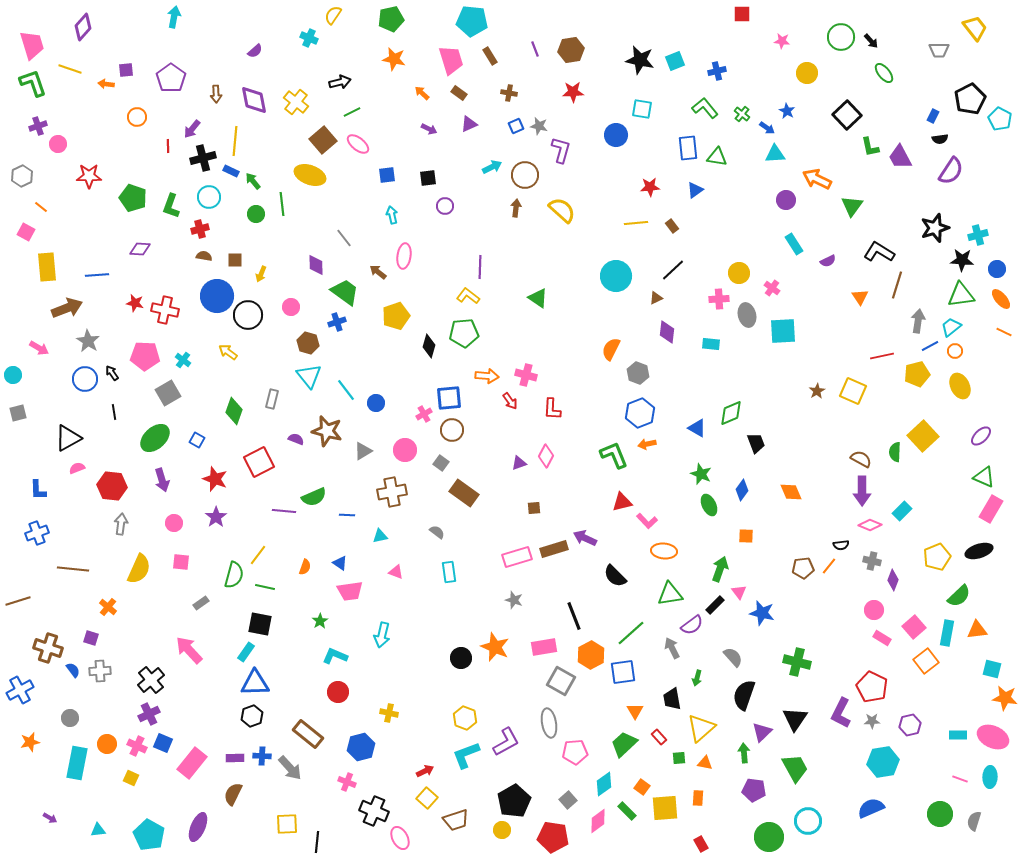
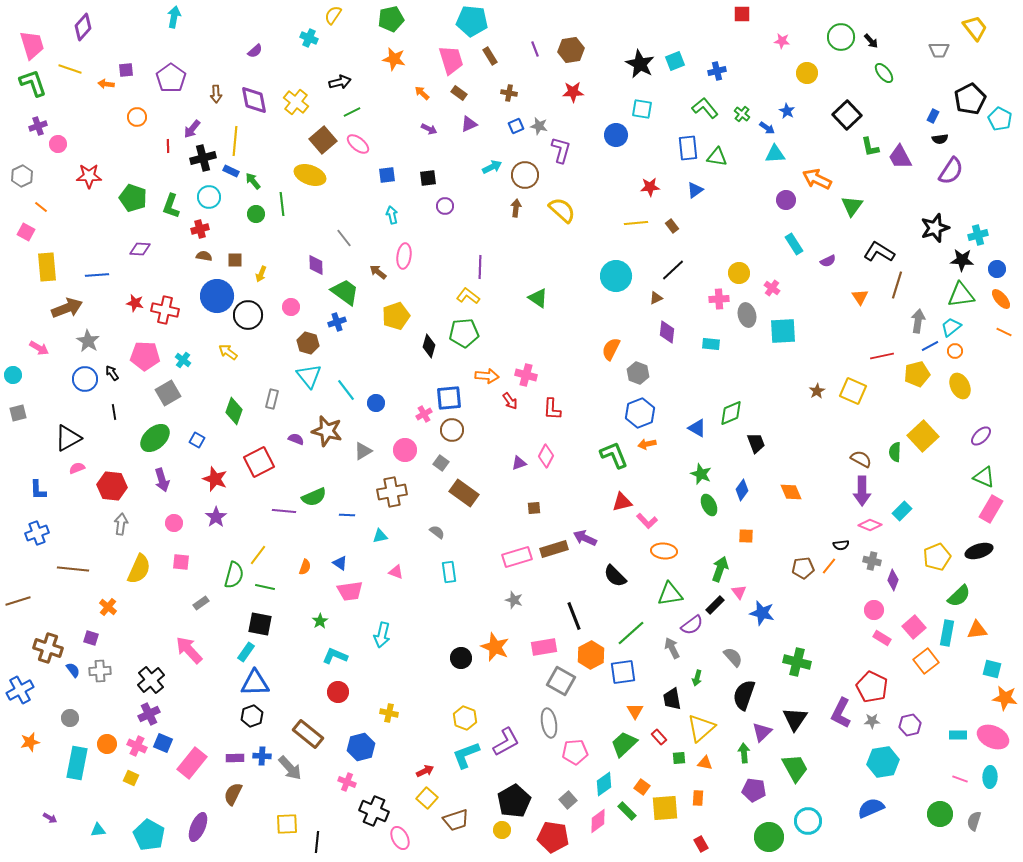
black star at (640, 60): moved 4 px down; rotated 16 degrees clockwise
